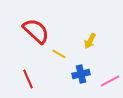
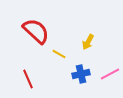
yellow arrow: moved 2 px left, 1 px down
pink line: moved 7 px up
